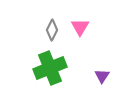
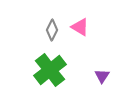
pink triangle: rotated 30 degrees counterclockwise
green cross: moved 2 px down; rotated 16 degrees counterclockwise
